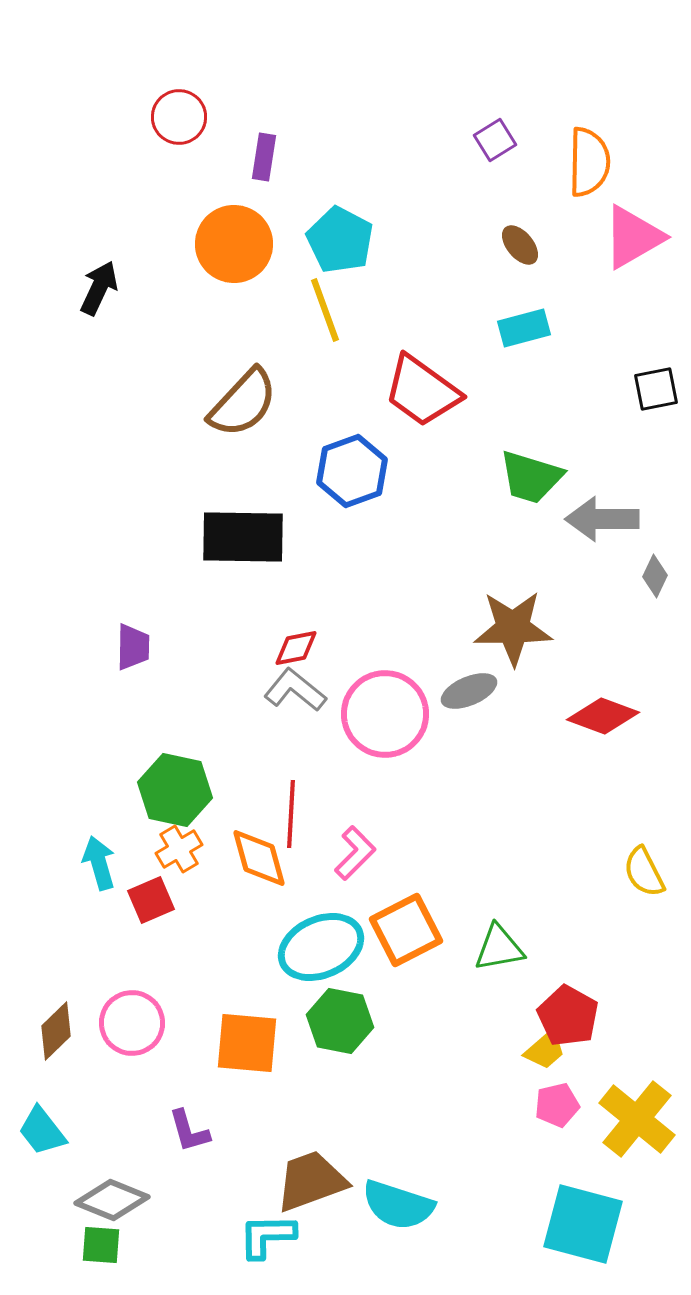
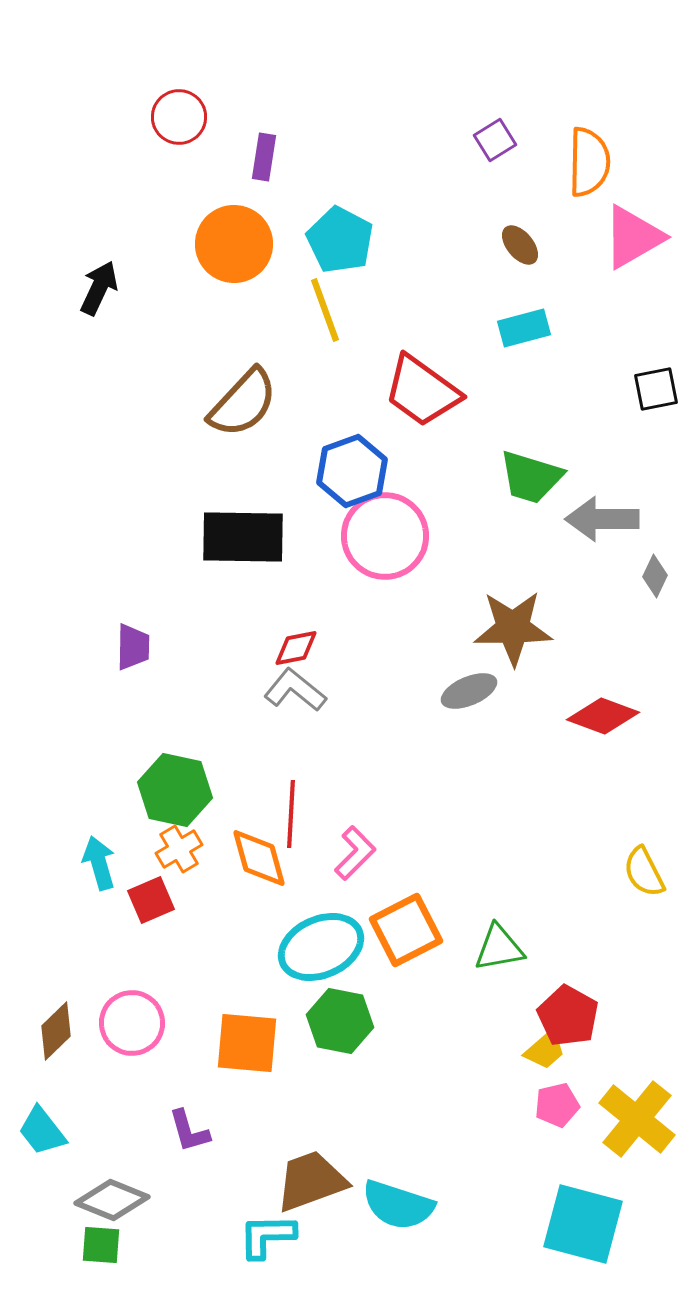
pink circle at (385, 714): moved 178 px up
